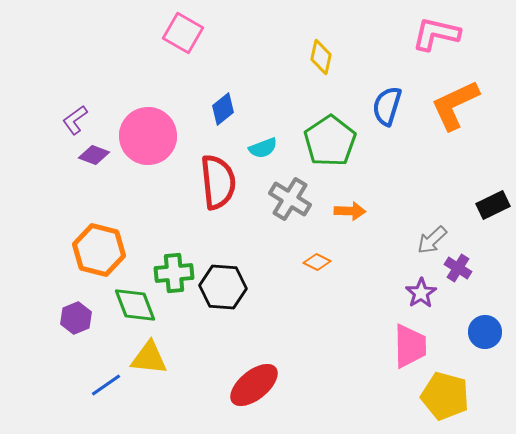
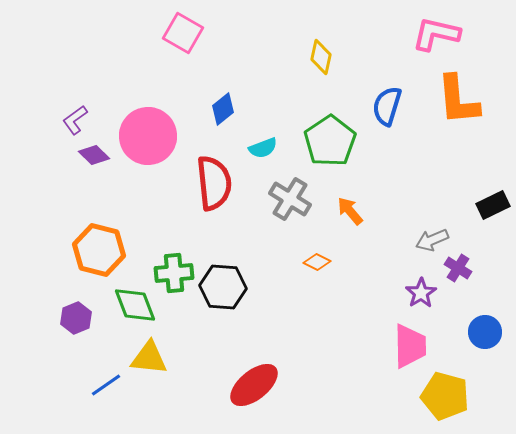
orange L-shape: moved 3 px right, 5 px up; rotated 70 degrees counterclockwise
purple diamond: rotated 24 degrees clockwise
red semicircle: moved 4 px left, 1 px down
orange arrow: rotated 132 degrees counterclockwise
gray arrow: rotated 20 degrees clockwise
